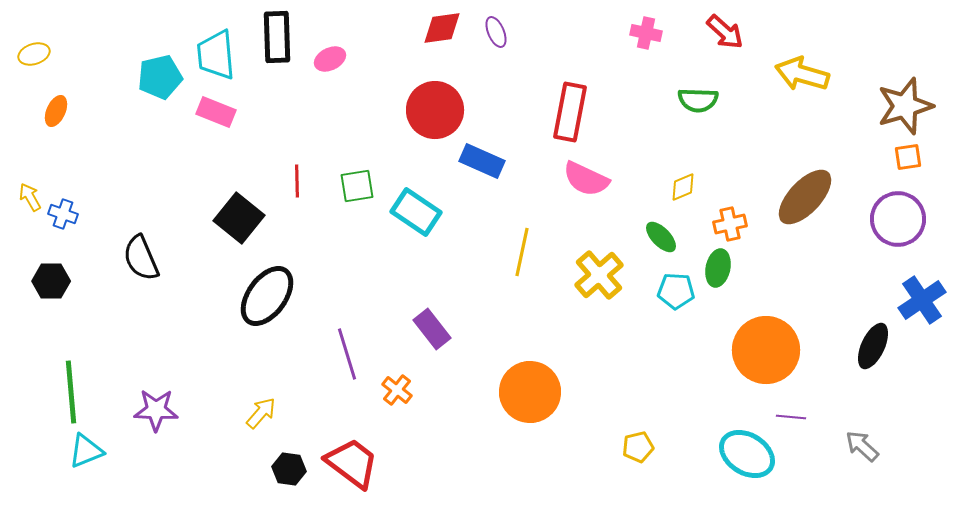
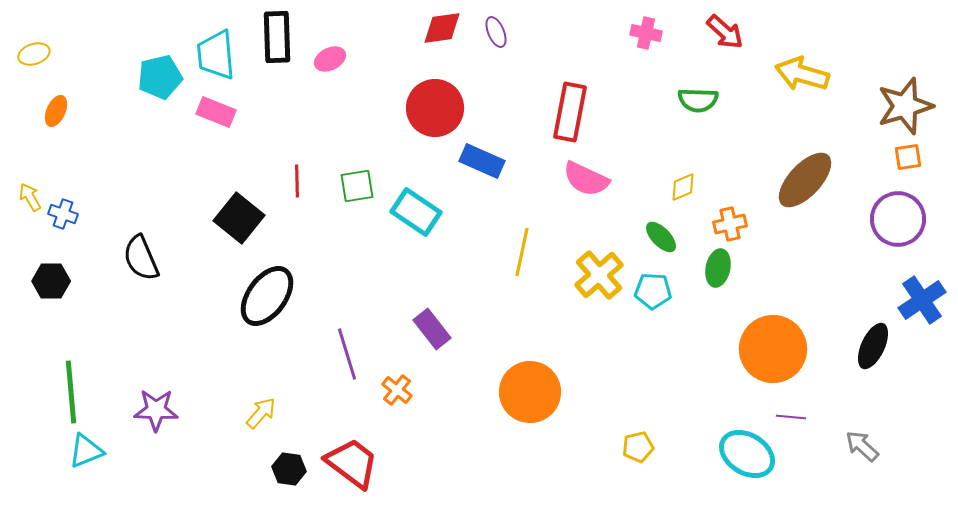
red circle at (435, 110): moved 2 px up
brown ellipse at (805, 197): moved 17 px up
cyan pentagon at (676, 291): moved 23 px left
orange circle at (766, 350): moved 7 px right, 1 px up
